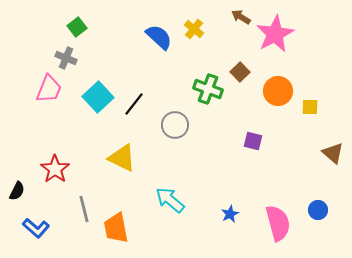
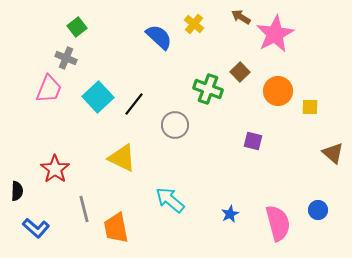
yellow cross: moved 5 px up
black semicircle: rotated 24 degrees counterclockwise
